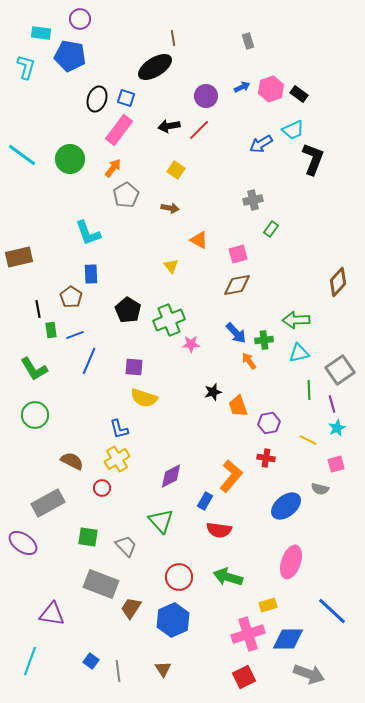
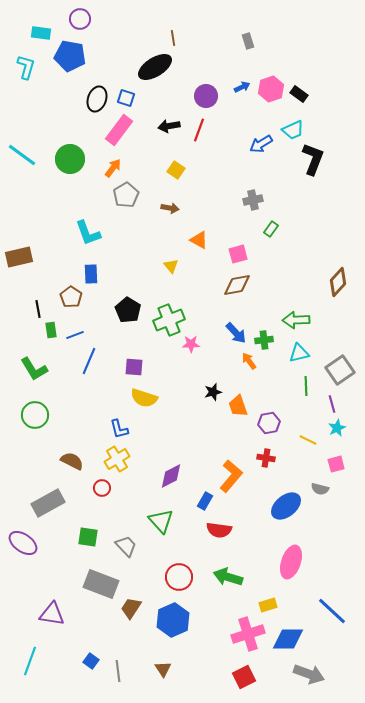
red line at (199, 130): rotated 25 degrees counterclockwise
green line at (309, 390): moved 3 px left, 4 px up
